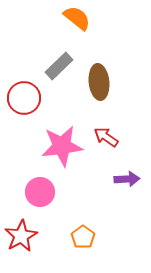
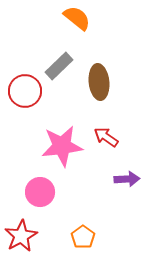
red circle: moved 1 px right, 7 px up
